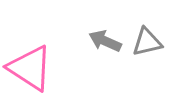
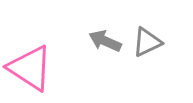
gray triangle: rotated 12 degrees counterclockwise
